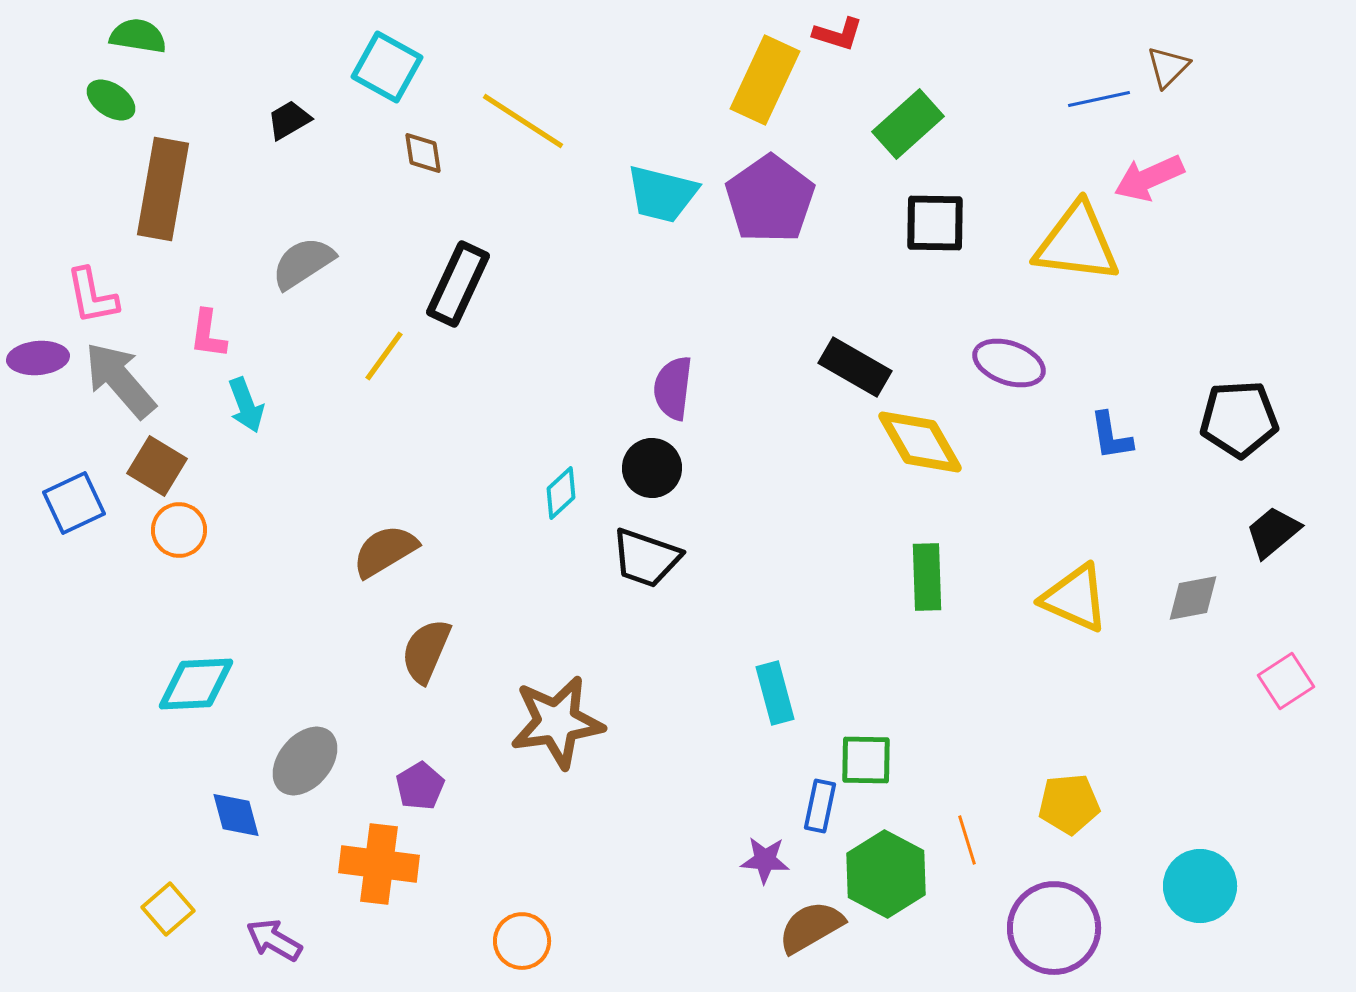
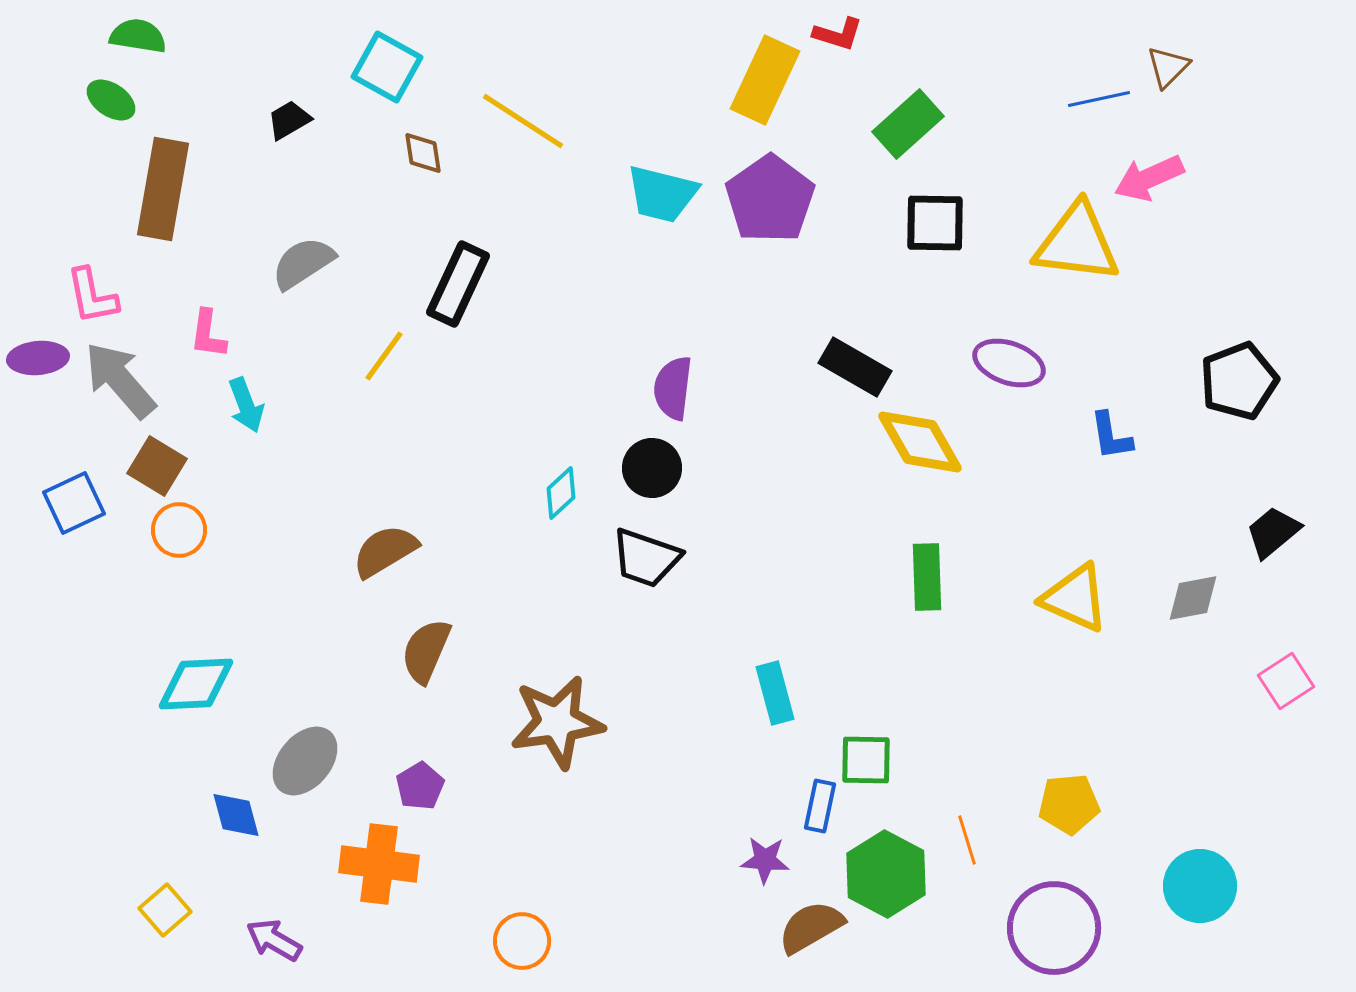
black pentagon at (1239, 419): moved 38 px up; rotated 18 degrees counterclockwise
yellow square at (168, 909): moved 3 px left, 1 px down
